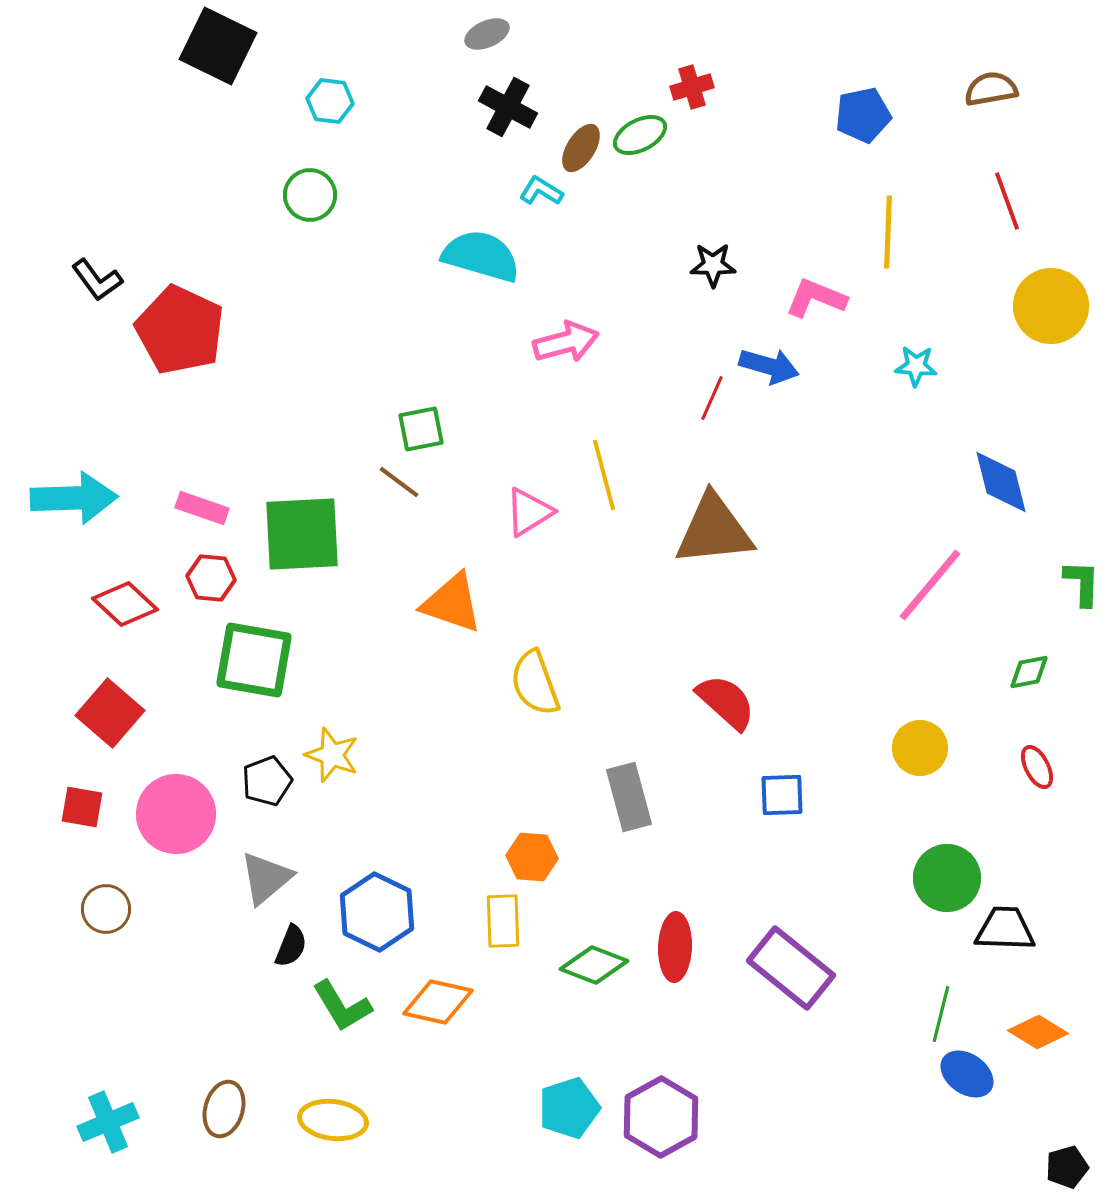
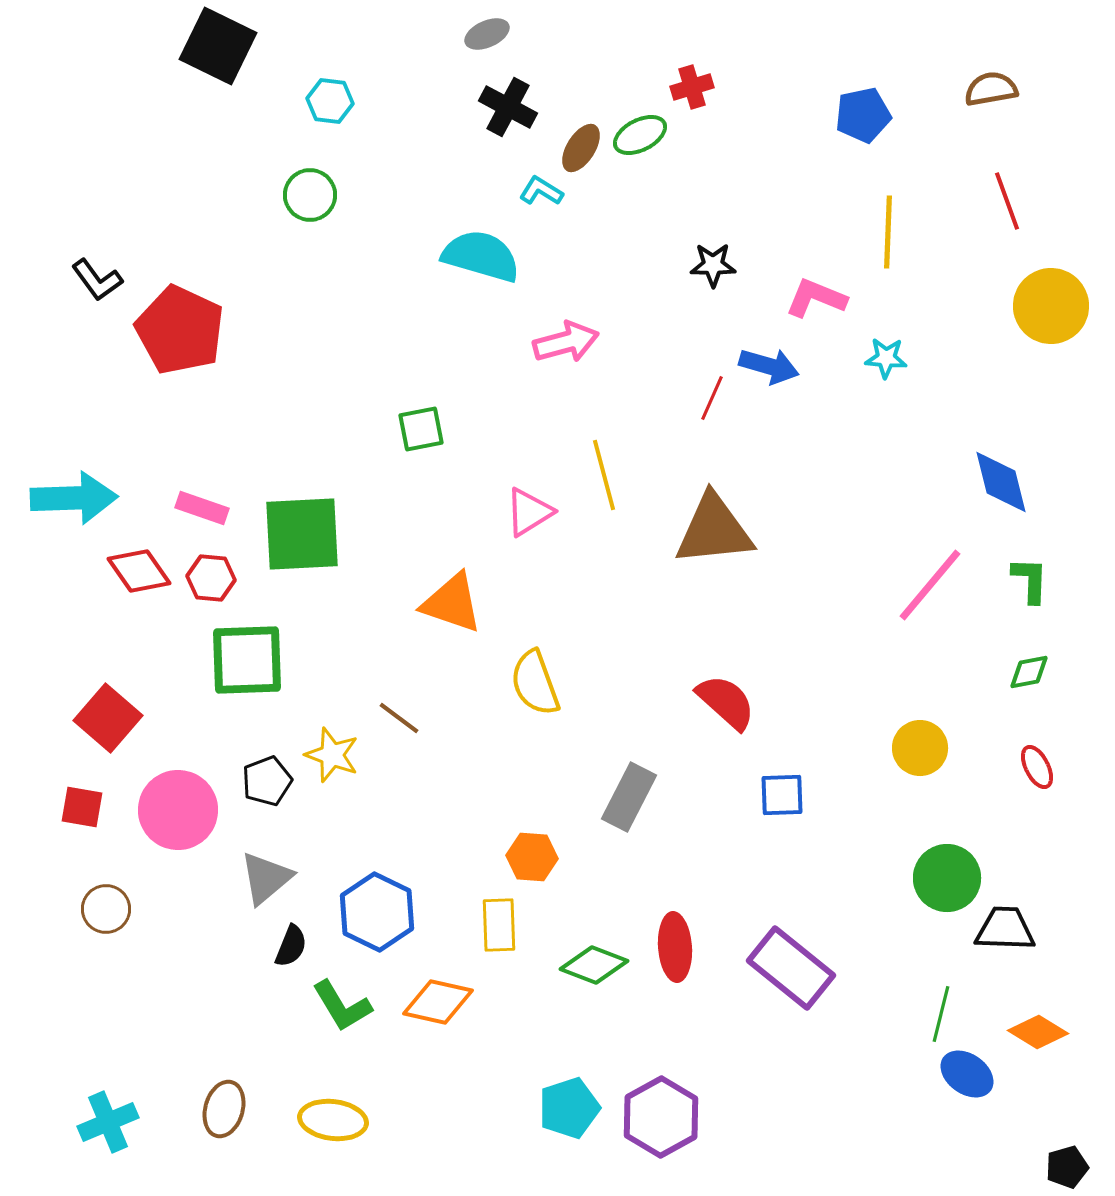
cyan star at (916, 366): moved 30 px left, 8 px up
brown line at (399, 482): moved 236 px down
green L-shape at (1082, 583): moved 52 px left, 3 px up
red diamond at (125, 604): moved 14 px right, 33 px up; rotated 12 degrees clockwise
green square at (254, 660): moved 7 px left; rotated 12 degrees counterclockwise
red square at (110, 713): moved 2 px left, 5 px down
gray rectangle at (629, 797): rotated 42 degrees clockwise
pink circle at (176, 814): moved 2 px right, 4 px up
yellow rectangle at (503, 921): moved 4 px left, 4 px down
red ellipse at (675, 947): rotated 6 degrees counterclockwise
